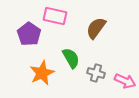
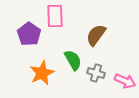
pink rectangle: rotated 75 degrees clockwise
brown semicircle: moved 7 px down
green semicircle: moved 2 px right, 2 px down
